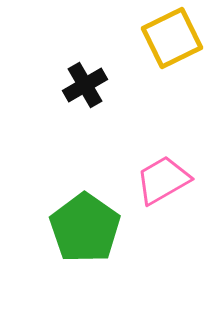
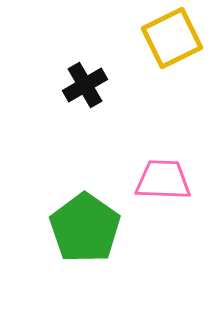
pink trapezoid: rotated 32 degrees clockwise
